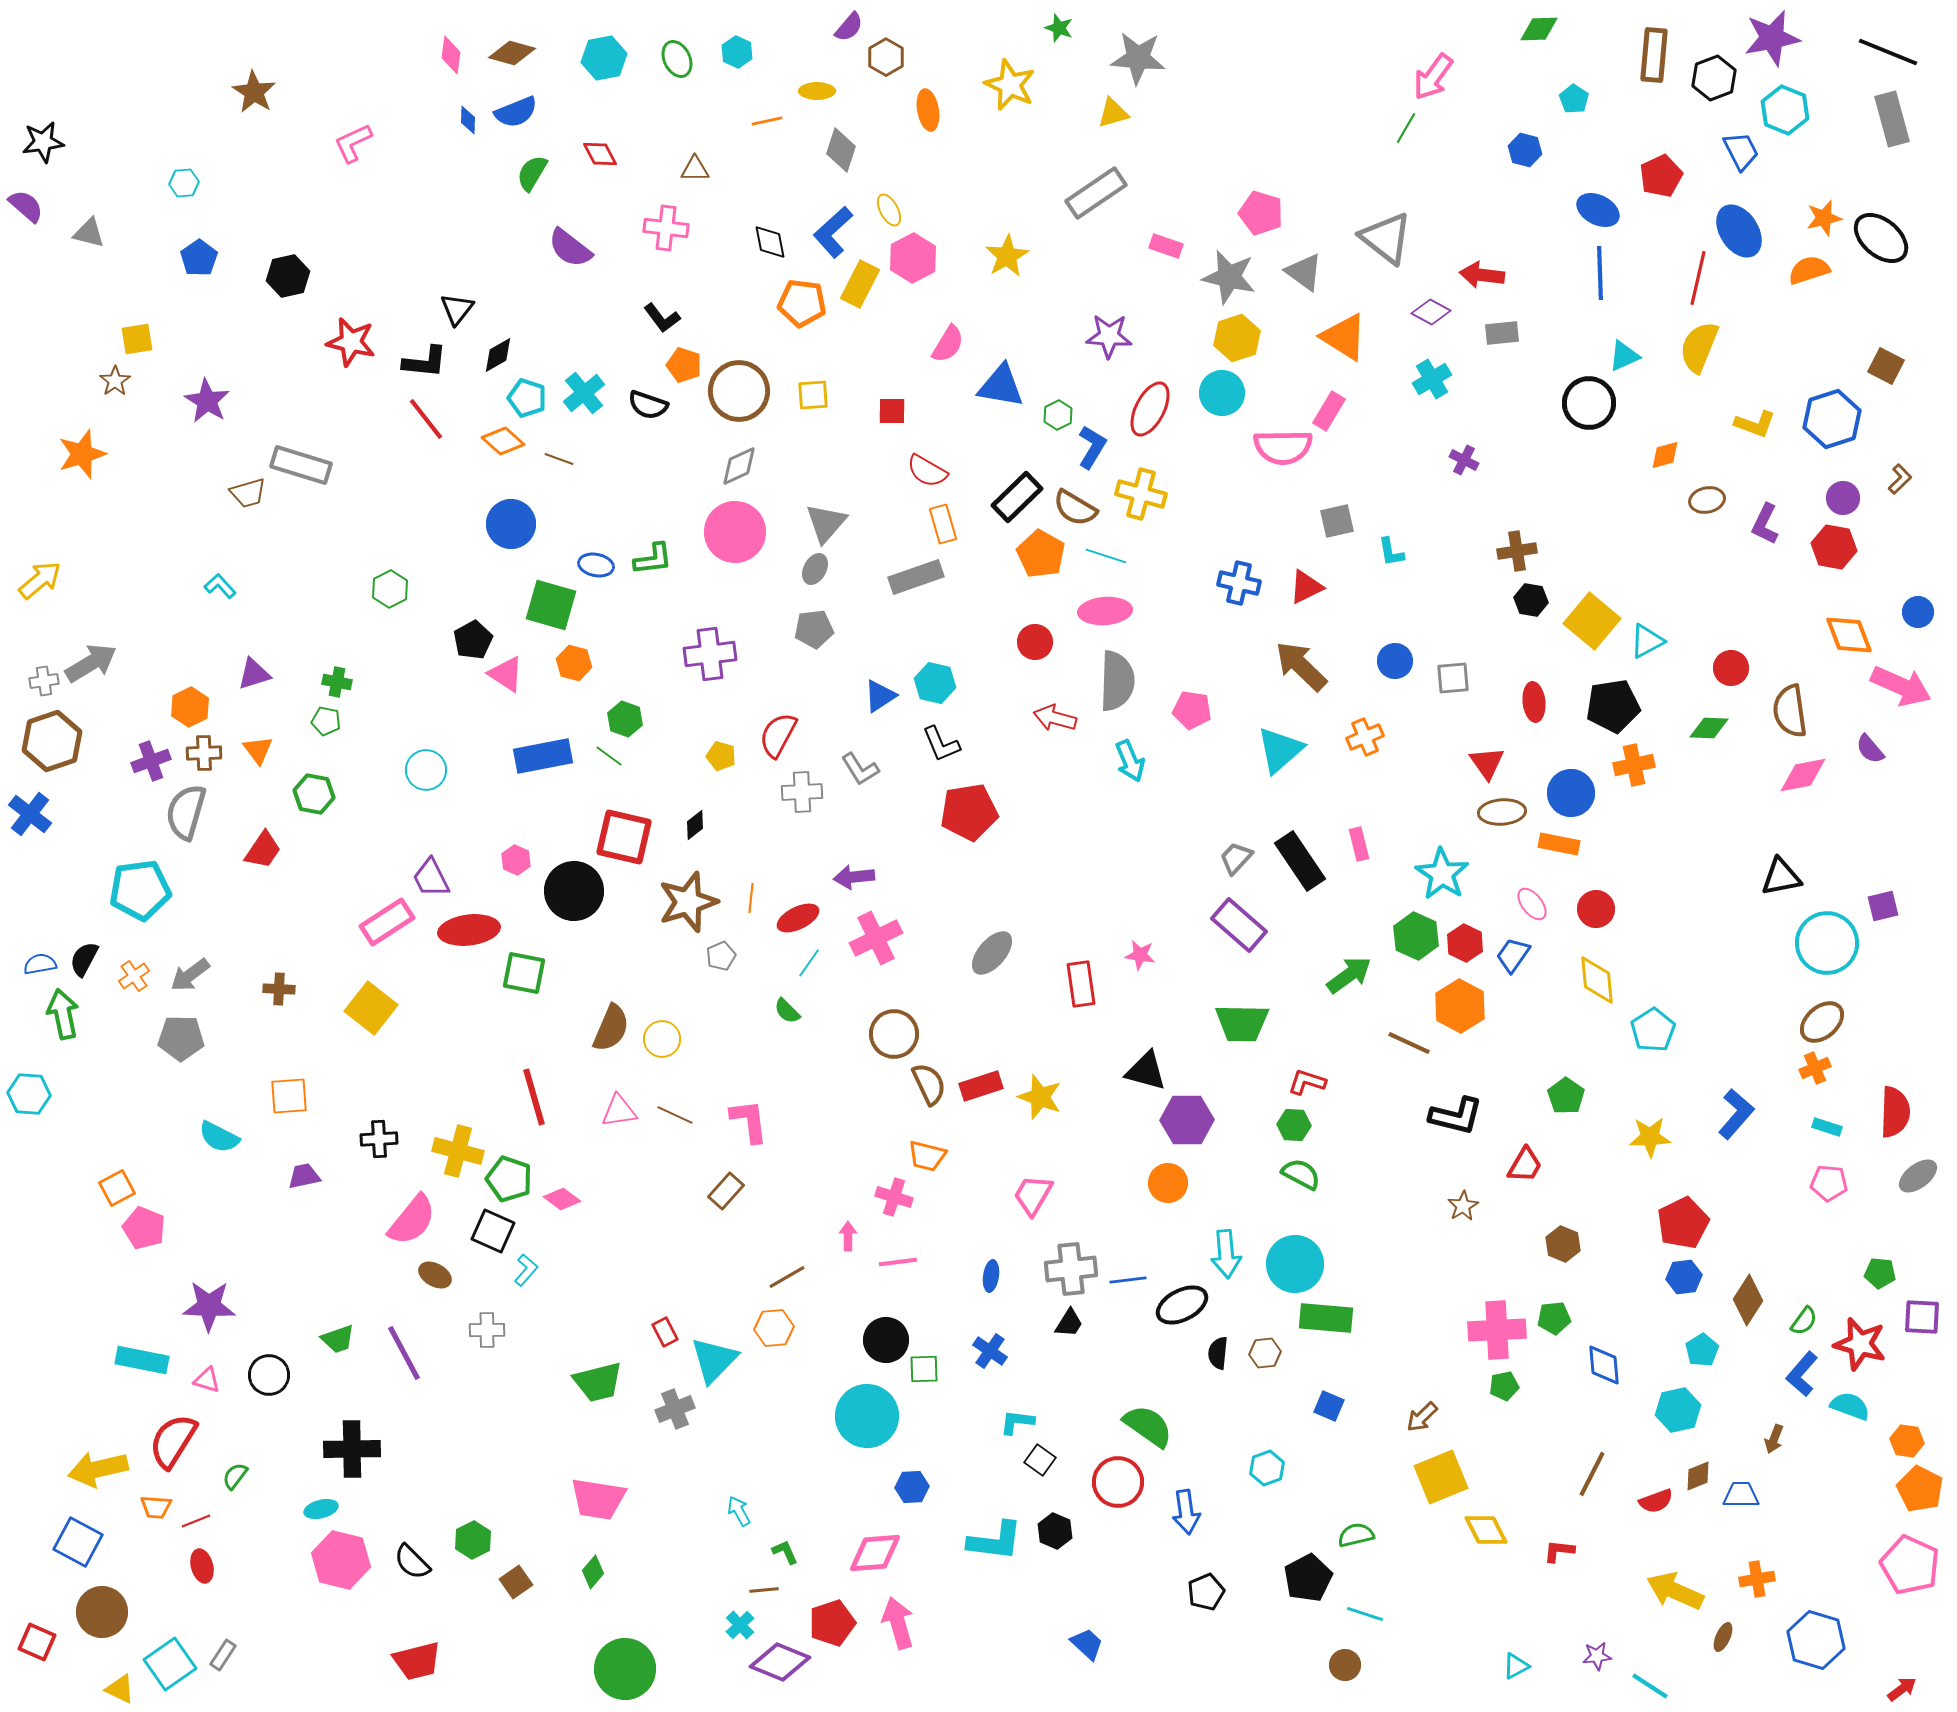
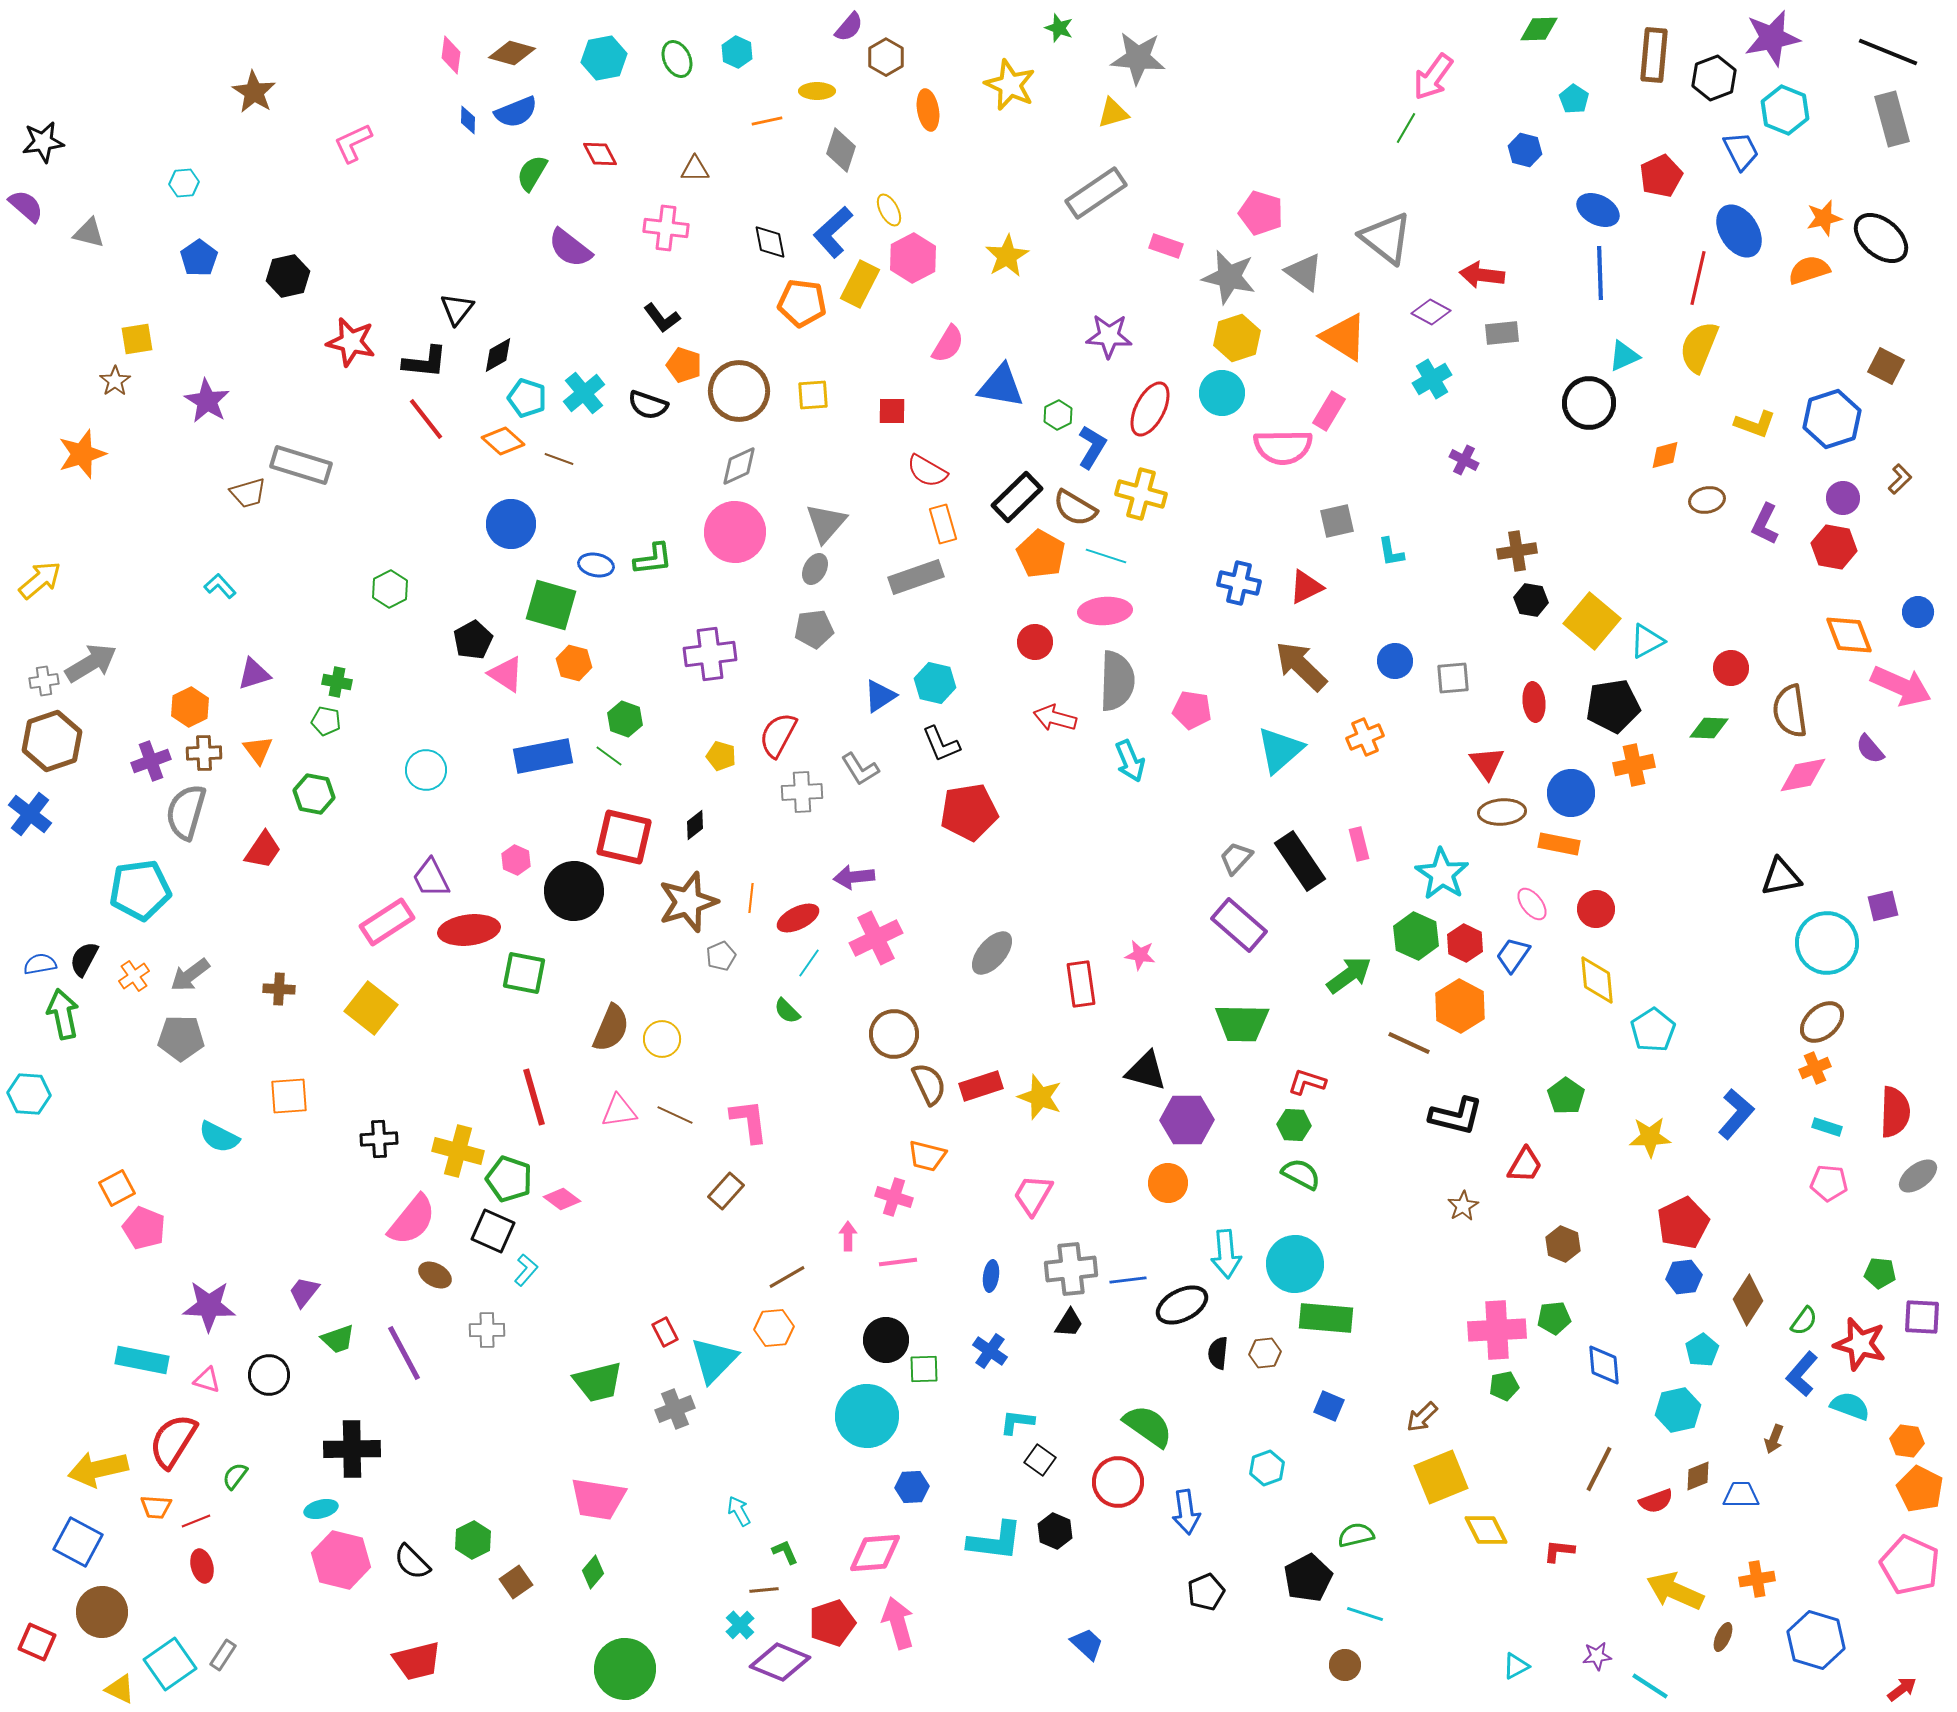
purple trapezoid at (304, 1176): moved 116 px down; rotated 40 degrees counterclockwise
brown line at (1592, 1474): moved 7 px right, 5 px up
